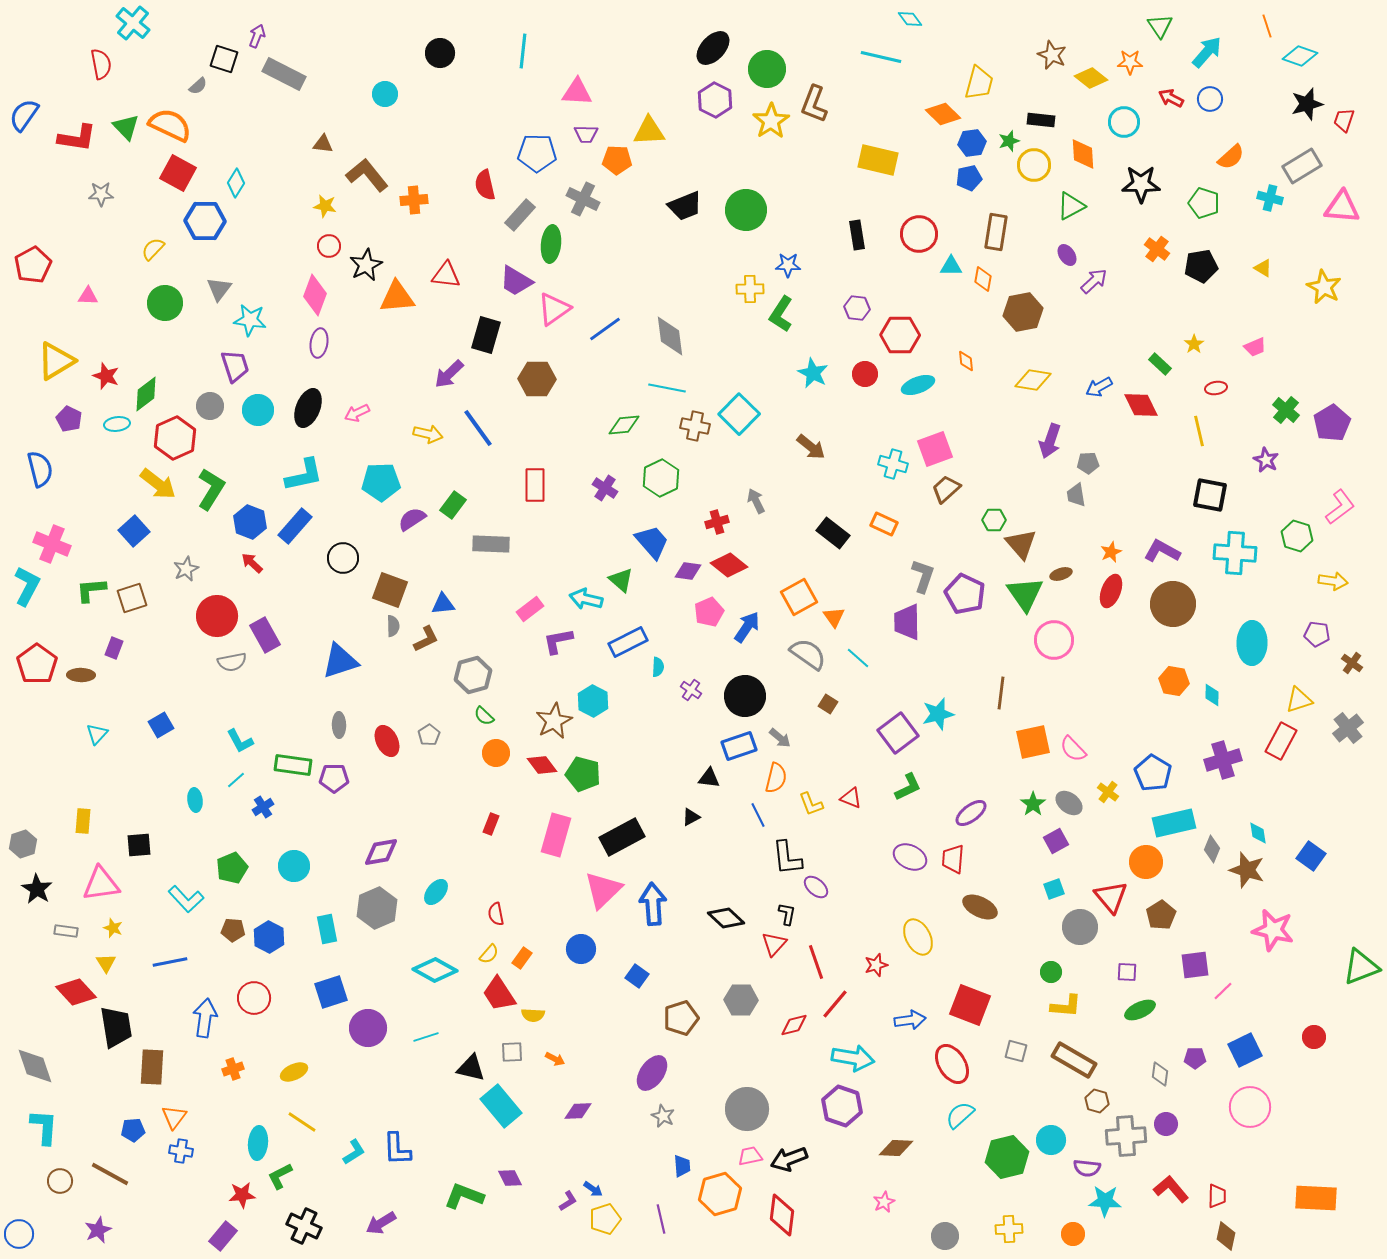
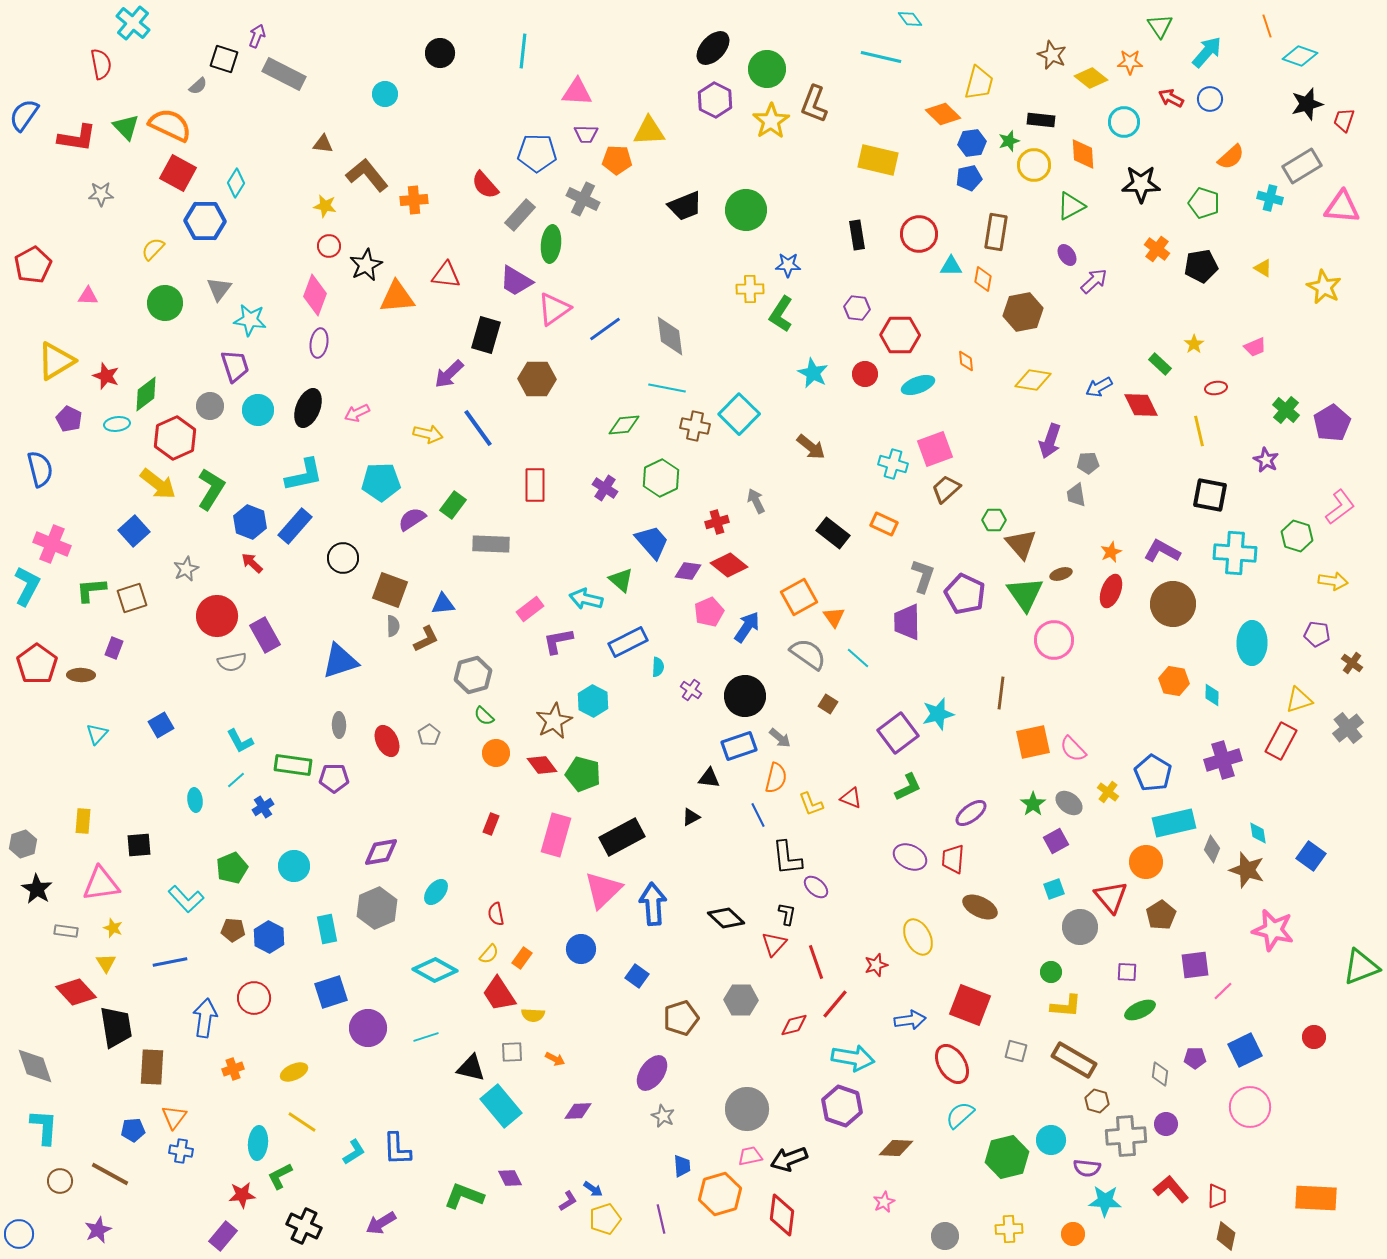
red semicircle at (485, 185): rotated 28 degrees counterclockwise
